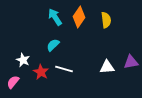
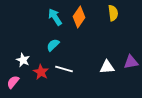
yellow semicircle: moved 7 px right, 7 px up
